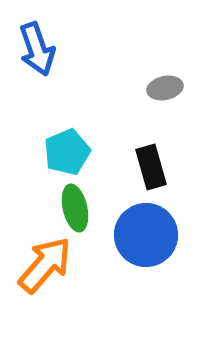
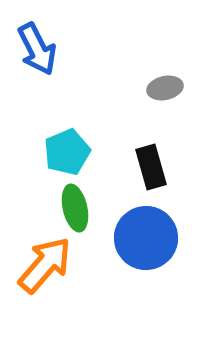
blue arrow: rotated 8 degrees counterclockwise
blue circle: moved 3 px down
